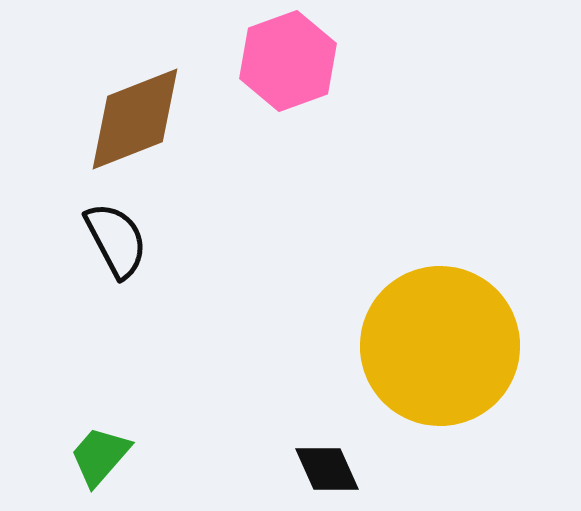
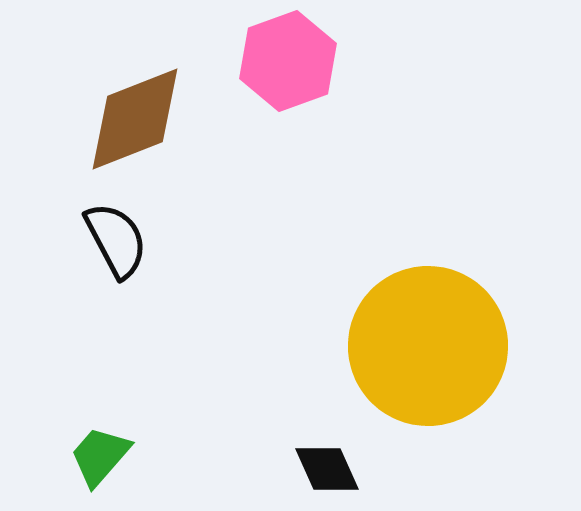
yellow circle: moved 12 px left
